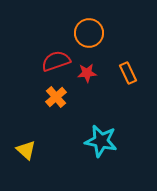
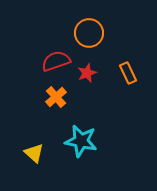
red star: rotated 18 degrees counterclockwise
cyan star: moved 20 px left
yellow triangle: moved 8 px right, 3 px down
